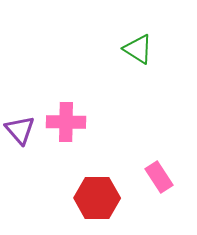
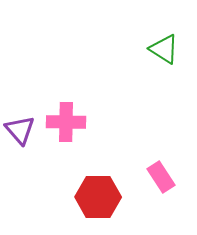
green triangle: moved 26 px right
pink rectangle: moved 2 px right
red hexagon: moved 1 px right, 1 px up
